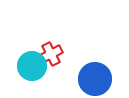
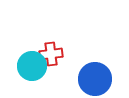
red cross: rotated 20 degrees clockwise
